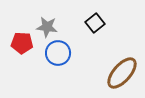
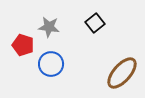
gray star: moved 2 px right
red pentagon: moved 1 px right, 2 px down; rotated 15 degrees clockwise
blue circle: moved 7 px left, 11 px down
